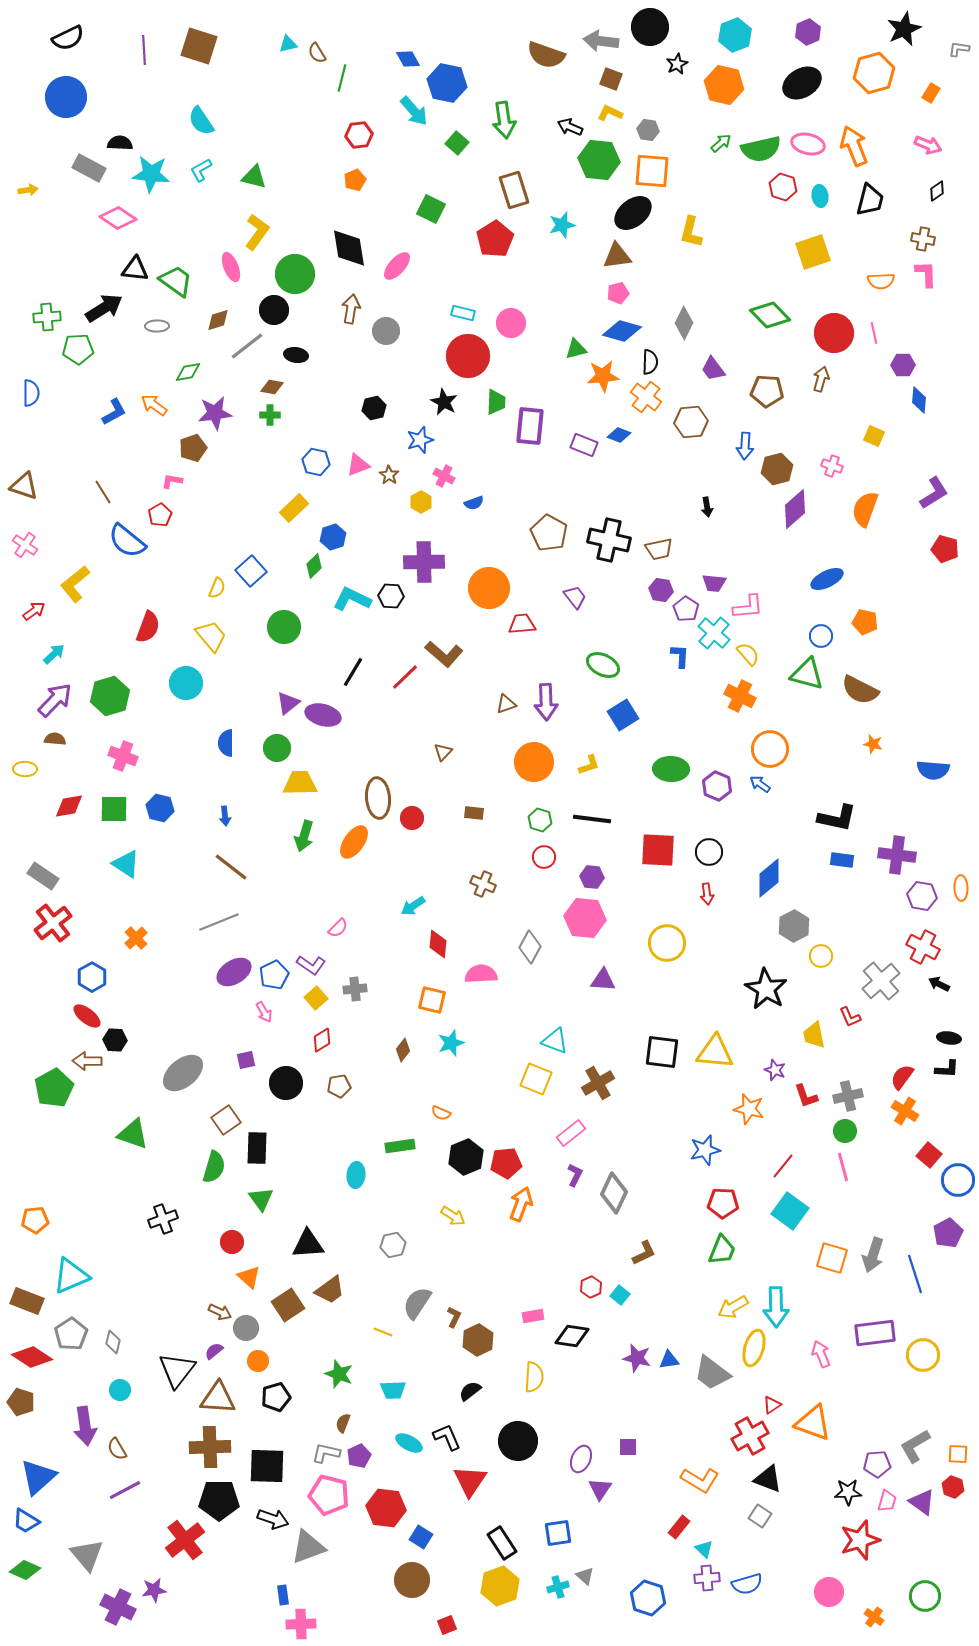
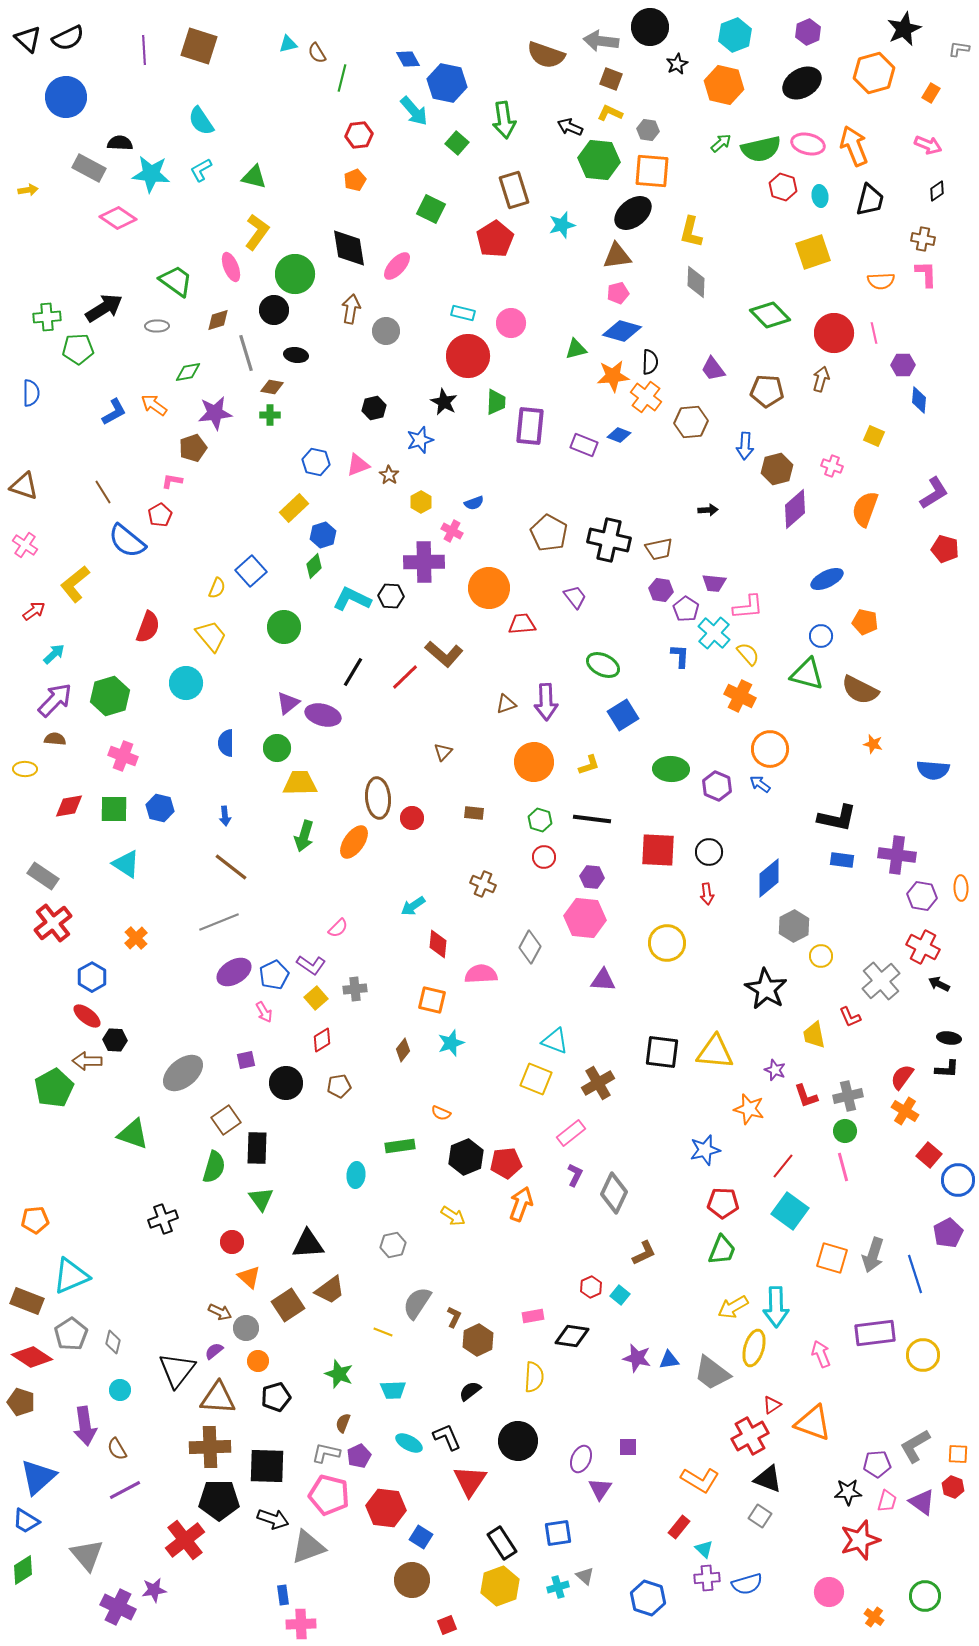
black triangle at (135, 269): moved 107 px left, 230 px up; rotated 36 degrees clockwise
gray diamond at (684, 323): moved 12 px right, 41 px up; rotated 24 degrees counterclockwise
gray line at (247, 346): moved 1 px left, 7 px down; rotated 69 degrees counterclockwise
orange star at (603, 376): moved 10 px right
pink cross at (444, 476): moved 8 px right, 55 px down
black arrow at (707, 507): moved 1 px right, 3 px down; rotated 84 degrees counterclockwise
blue hexagon at (333, 537): moved 10 px left, 2 px up
green diamond at (25, 1570): moved 2 px left; rotated 56 degrees counterclockwise
